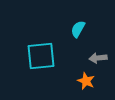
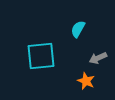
gray arrow: rotated 18 degrees counterclockwise
